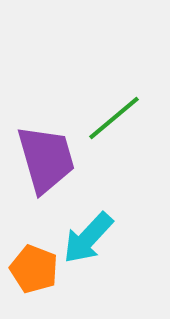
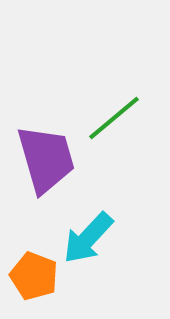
orange pentagon: moved 7 px down
